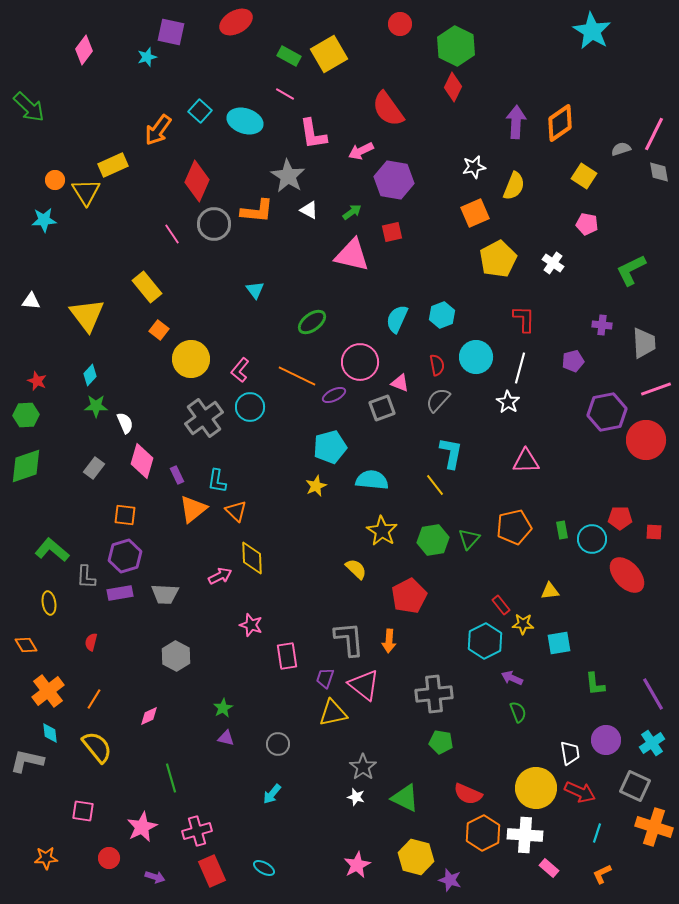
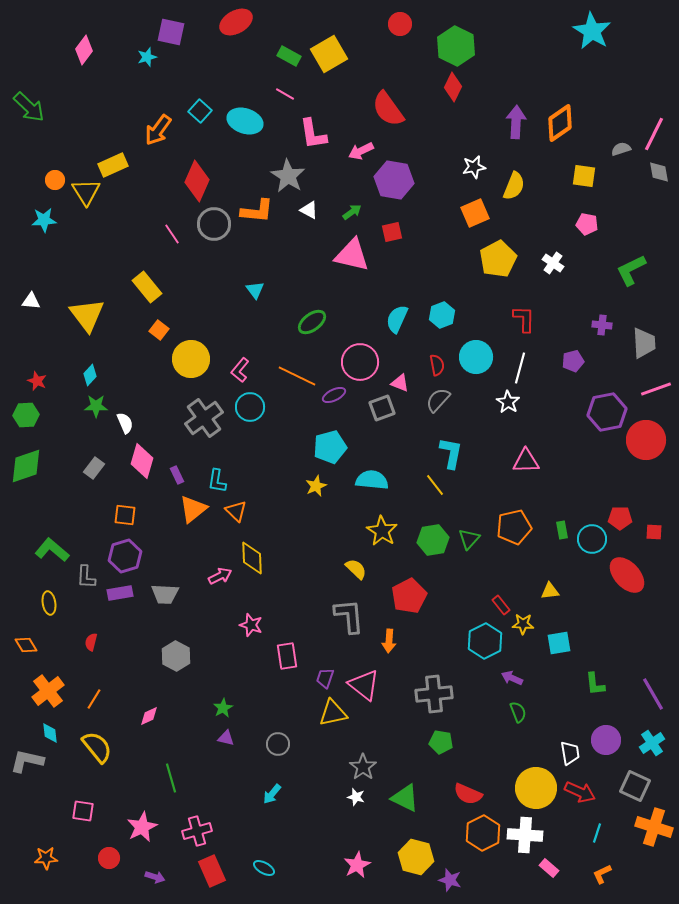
yellow square at (584, 176): rotated 25 degrees counterclockwise
gray L-shape at (349, 639): moved 23 px up
